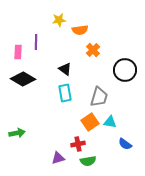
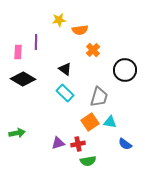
cyan rectangle: rotated 36 degrees counterclockwise
purple triangle: moved 15 px up
